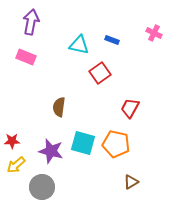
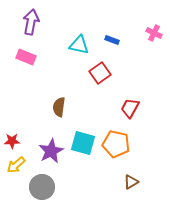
purple star: rotated 30 degrees clockwise
